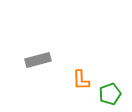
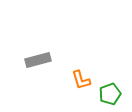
orange L-shape: rotated 15 degrees counterclockwise
